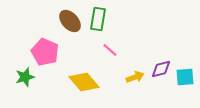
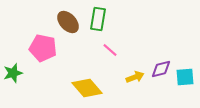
brown ellipse: moved 2 px left, 1 px down
pink pentagon: moved 2 px left, 4 px up; rotated 12 degrees counterclockwise
green star: moved 12 px left, 4 px up
yellow diamond: moved 3 px right, 6 px down
